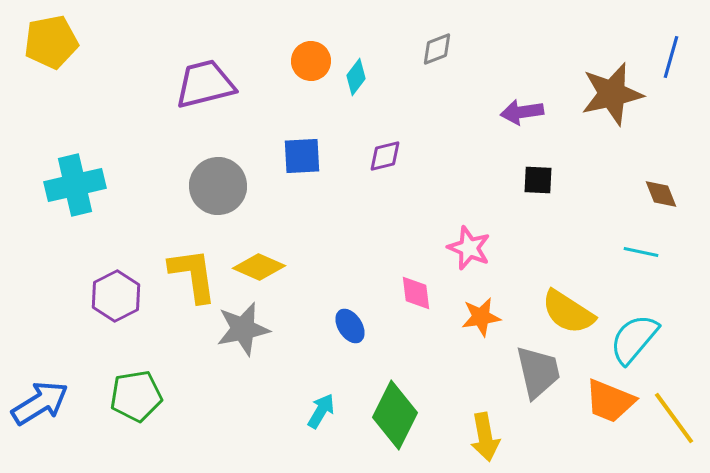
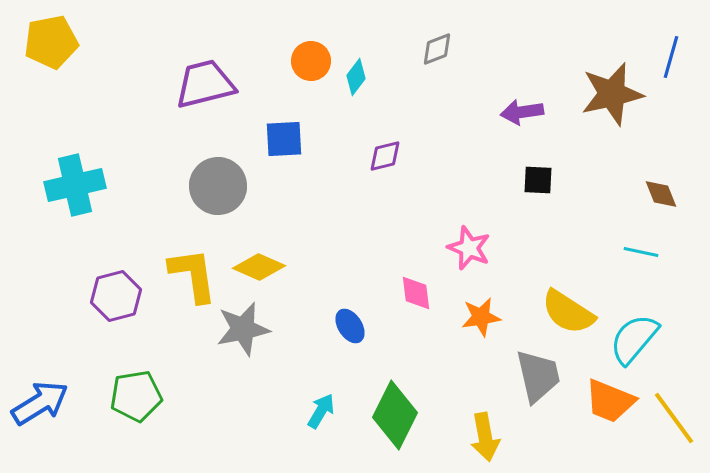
blue square: moved 18 px left, 17 px up
purple hexagon: rotated 12 degrees clockwise
gray trapezoid: moved 4 px down
